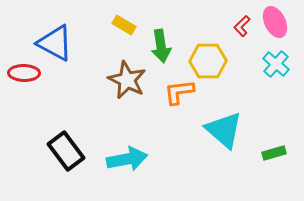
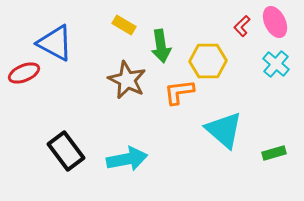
red ellipse: rotated 24 degrees counterclockwise
